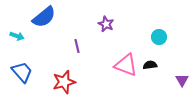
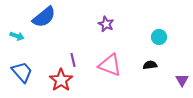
purple line: moved 4 px left, 14 px down
pink triangle: moved 16 px left
red star: moved 3 px left, 2 px up; rotated 20 degrees counterclockwise
